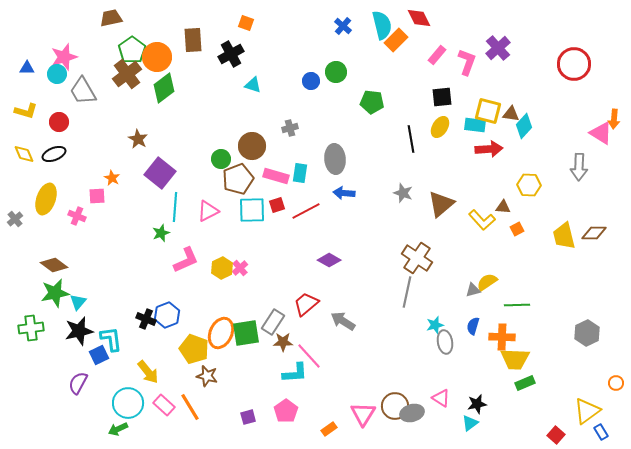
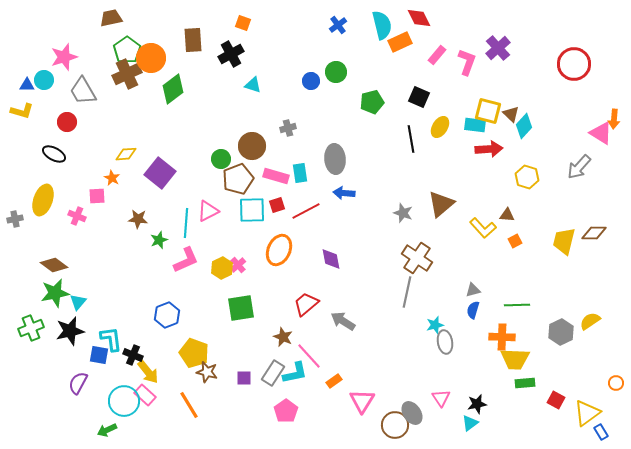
orange square at (246, 23): moved 3 px left
blue cross at (343, 26): moved 5 px left, 1 px up; rotated 12 degrees clockwise
orange rectangle at (396, 40): moved 4 px right, 2 px down; rotated 20 degrees clockwise
green pentagon at (132, 50): moved 5 px left
orange circle at (157, 57): moved 6 px left, 1 px down
blue triangle at (27, 68): moved 17 px down
cyan circle at (57, 74): moved 13 px left, 6 px down
brown cross at (127, 74): rotated 12 degrees clockwise
green diamond at (164, 88): moved 9 px right, 1 px down
black square at (442, 97): moved 23 px left; rotated 30 degrees clockwise
green pentagon at (372, 102): rotated 20 degrees counterclockwise
yellow L-shape at (26, 111): moved 4 px left
brown triangle at (511, 114): rotated 36 degrees clockwise
red circle at (59, 122): moved 8 px right
gray cross at (290, 128): moved 2 px left
brown star at (138, 139): moved 80 px down; rotated 24 degrees counterclockwise
yellow diamond at (24, 154): moved 102 px right; rotated 70 degrees counterclockwise
black ellipse at (54, 154): rotated 50 degrees clockwise
gray arrow at (579, 167): rotated 40 degrees clockwise
cyan rectangle at (300, 173): rotated 18 degrees counterclockwise
yellow hexagon at (529, 185): moved 2 px left, 8 px up; rotated 15 degrees clockwise
gray star at (403, 193): moved 20 px down
yellow ellipse at (46, 199): moved 3 px left, 1 px down
cyan line at (175, 207): moved 11 px right, 16 px down
brown triangle at (503, 207): moved 4 px right, 8 px down
gray cross at (15, 219): rotated 28 degrees clockwise
yellow L-shape at (482, 220): moved 1 px right, 8 px down
orange square at (517, 229): moved 2 px left, 12 px down
green star at (161, 233): moved 2 px left, 7 px down
yellow trapezoid at (564, 236): moved 5 px down; rotated 28 degrees clockwise
purple diamond at (329, 260): moved 2 px right, 1 px up; rotated 50 degrees clockwise
pink cross at (240, 268): moved 2 px left, 3 px up
yellow semicircle at (487, 282): moved 103 px right, 39 px down
black cross at (146, 319): moved 13 px left, 36 px down
gray rectangle at (273, 322): moved 51 px down
blue semicircle at (473, 326): moved 16 px up
green cross at (31, 328): rotated 15 degrees counterclockwise
black star at (79, 331): moved 9 px left
orange ellipse at (221, 333): moved 58 px right, 83 px up
green square at (246, 333): moved 5 px left, 25 px up
gray hexagon at (587, 333): moved 26 px left, 1 px up
brown star at (283, 342): moved 5 px up; rotated 24 degrees clockwise
yellow pentagon at (194, 349): moved 4 px down
blue square at (99, 355): rotated 36 degrees clockwise
cyan L-shape at (295, 373): rotated 8 degrees counterclockwise
brown star at (207, 376): moved 4 px up
green rectangle at (525, 383): rotated 18 degrees clockwise
pink triangle at (441, 398): rotated 24 degrees clockwise
cyan circle at (128, 403): moved 4 px left, 2 px up
pink rectangle at (164, 405): moved 19 px left, 10 px up
brown circle at (395, 406): moved 19 px down
orange line at (190, 407): moved 1 px left, 2 px up
yellow triangle at (587, 411): moved 2 px down
gray ellipse at (412, 413): rotated 70 degrees clockwise
pink triangle at (363, 414): moved 1 px left, 13 px up
purple square at (248, 417): moved 4 px left, 39 px up; rotated 14 degrees clockwise
green arrow at (118, 429): moved 11 px left, 1 px down
orange rectangle at (329, 429): moved 5 px right, 48 px up
red square at (556, 435): moved 35 px up; rotated 12 degrees counterclockwise
